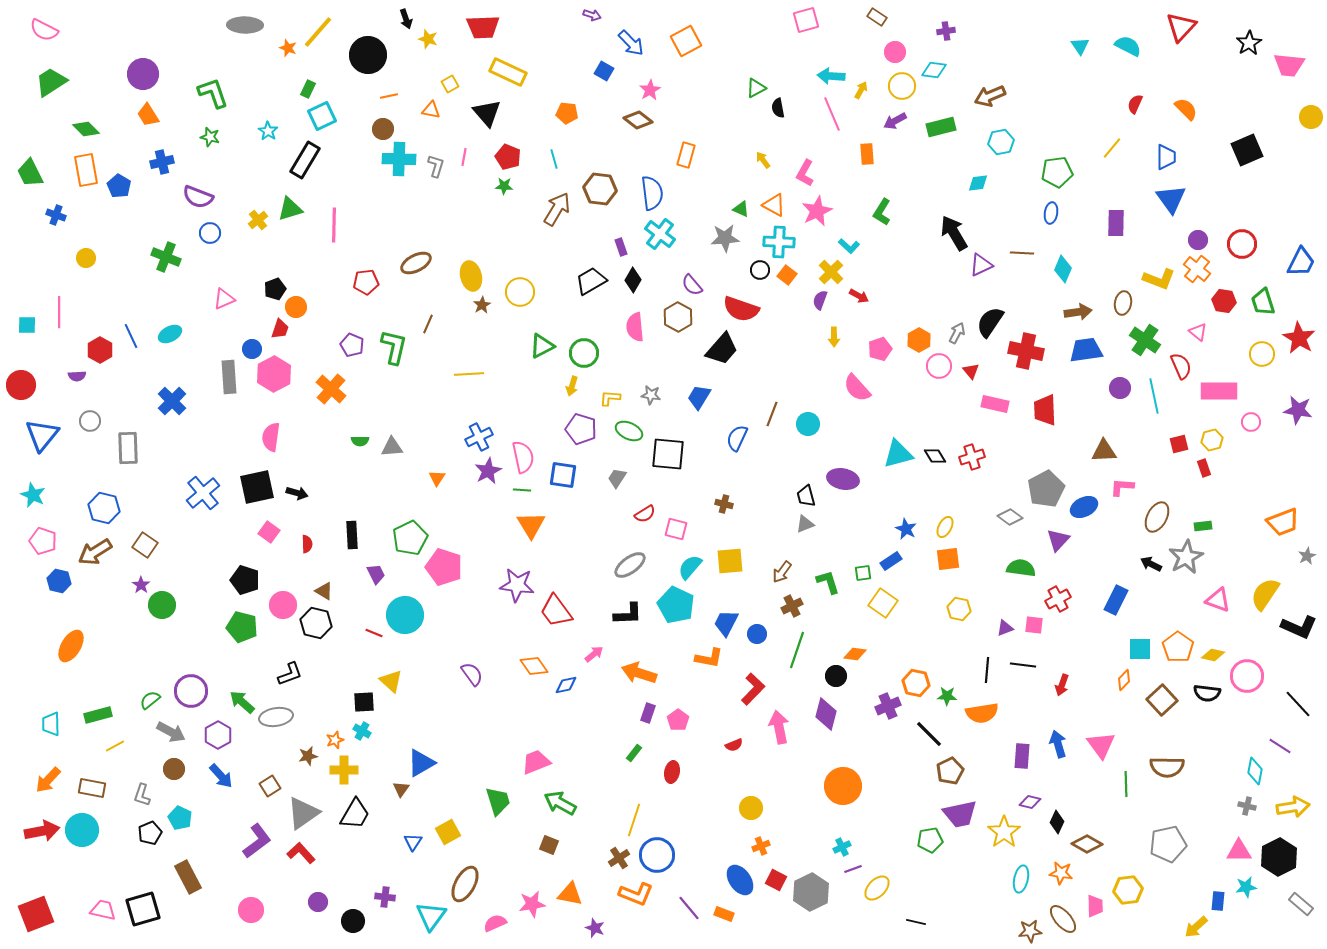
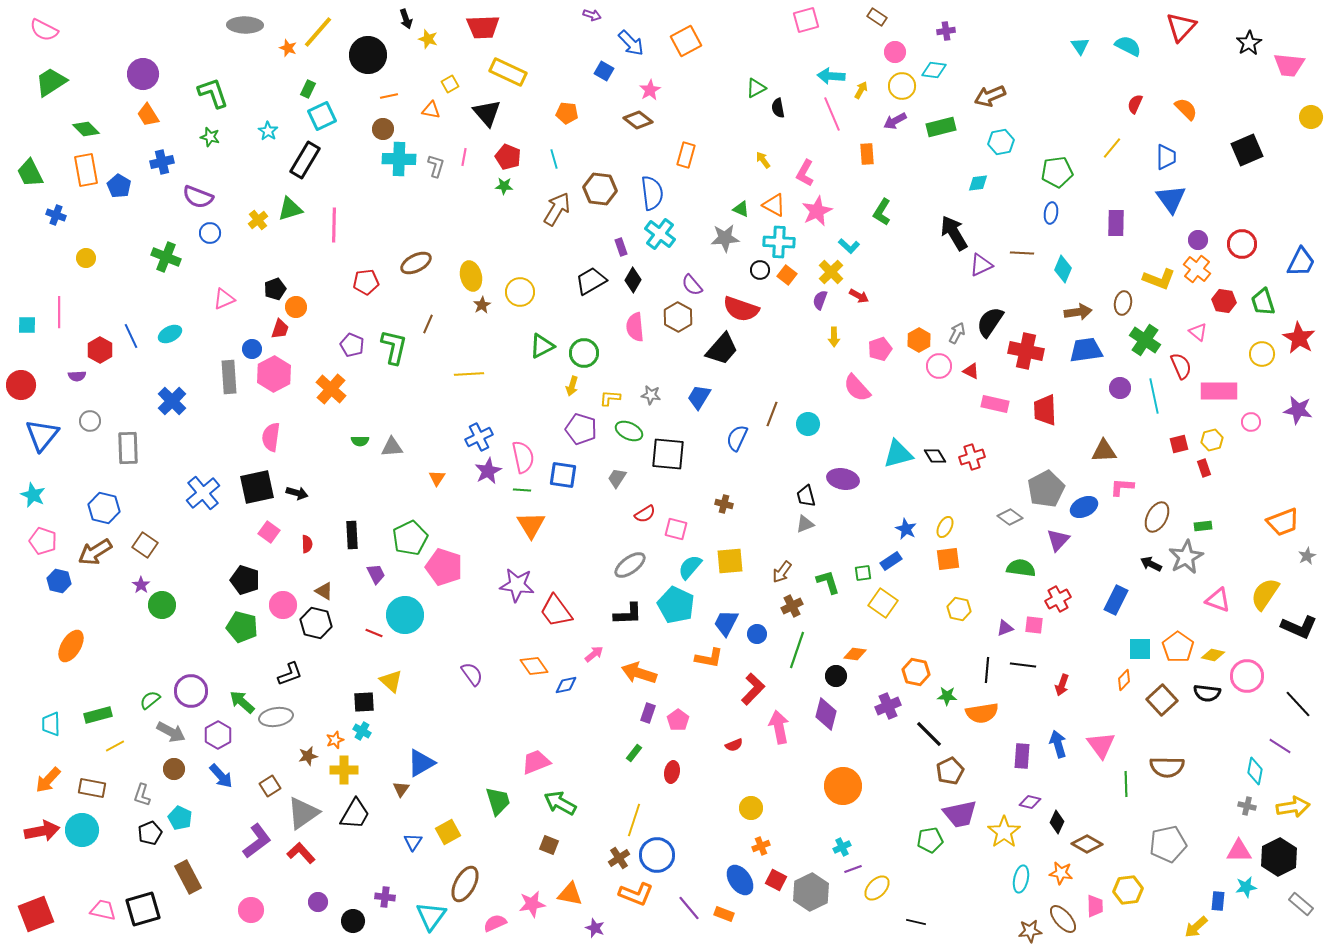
red triangle at (971, 371): rotated 24 degrees counterclockwise
orange hexagon at (916, 683): moved 11 px up
